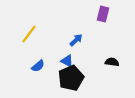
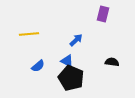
yellow line: rotated 48 degrees clockwise
black pentagon: rotated 25 degrees counterclockwise
